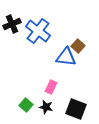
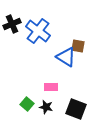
brown square: rotated 32 degrees counterclockwise
blue triangle: rotated 25 degrees clockwise
pink rectangle: rotated 64 degrees clockwise
green square: moved 1 px right, 1 px up
